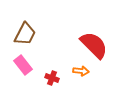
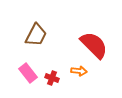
brown trapezoid: moved 11 px right, 1 px down
pink rectangle: moved 5 px right, 8 px down
orange arrow: moved 2 px left
